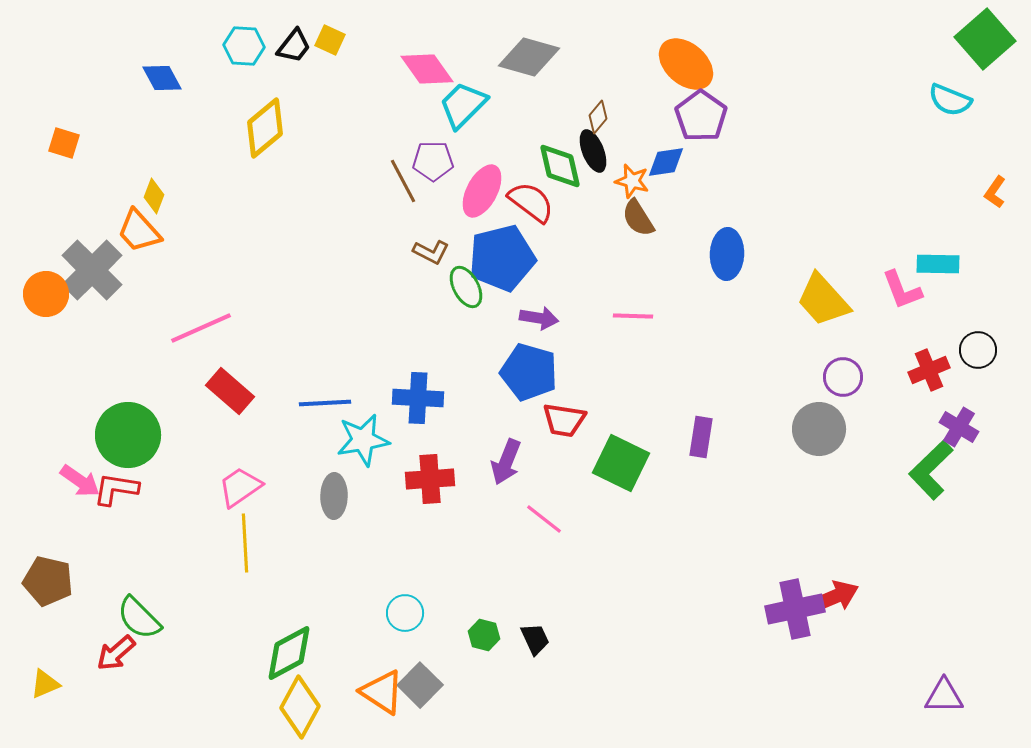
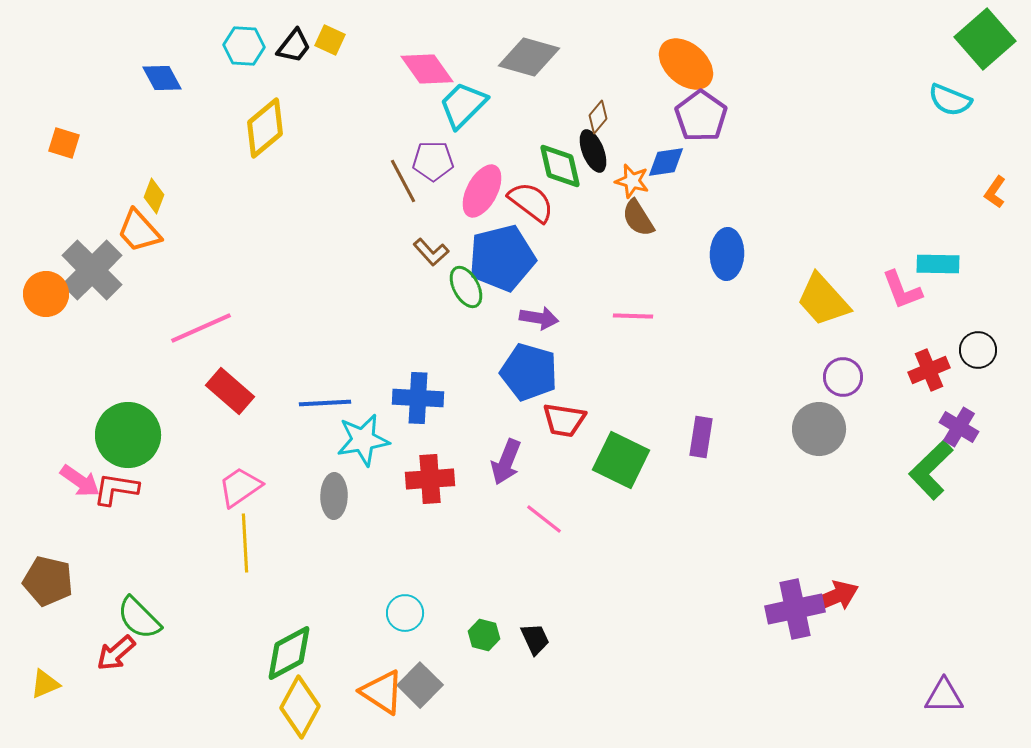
brown L-shape at (431, 252): rotated 21 degrees clockwise
green square at (621, 463): moved 3 px up
